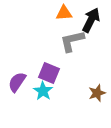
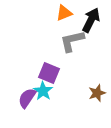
orange triangle: rotated 18 degrees counterclockwise
purple semicircle: moved 10 px right, 16 px down
